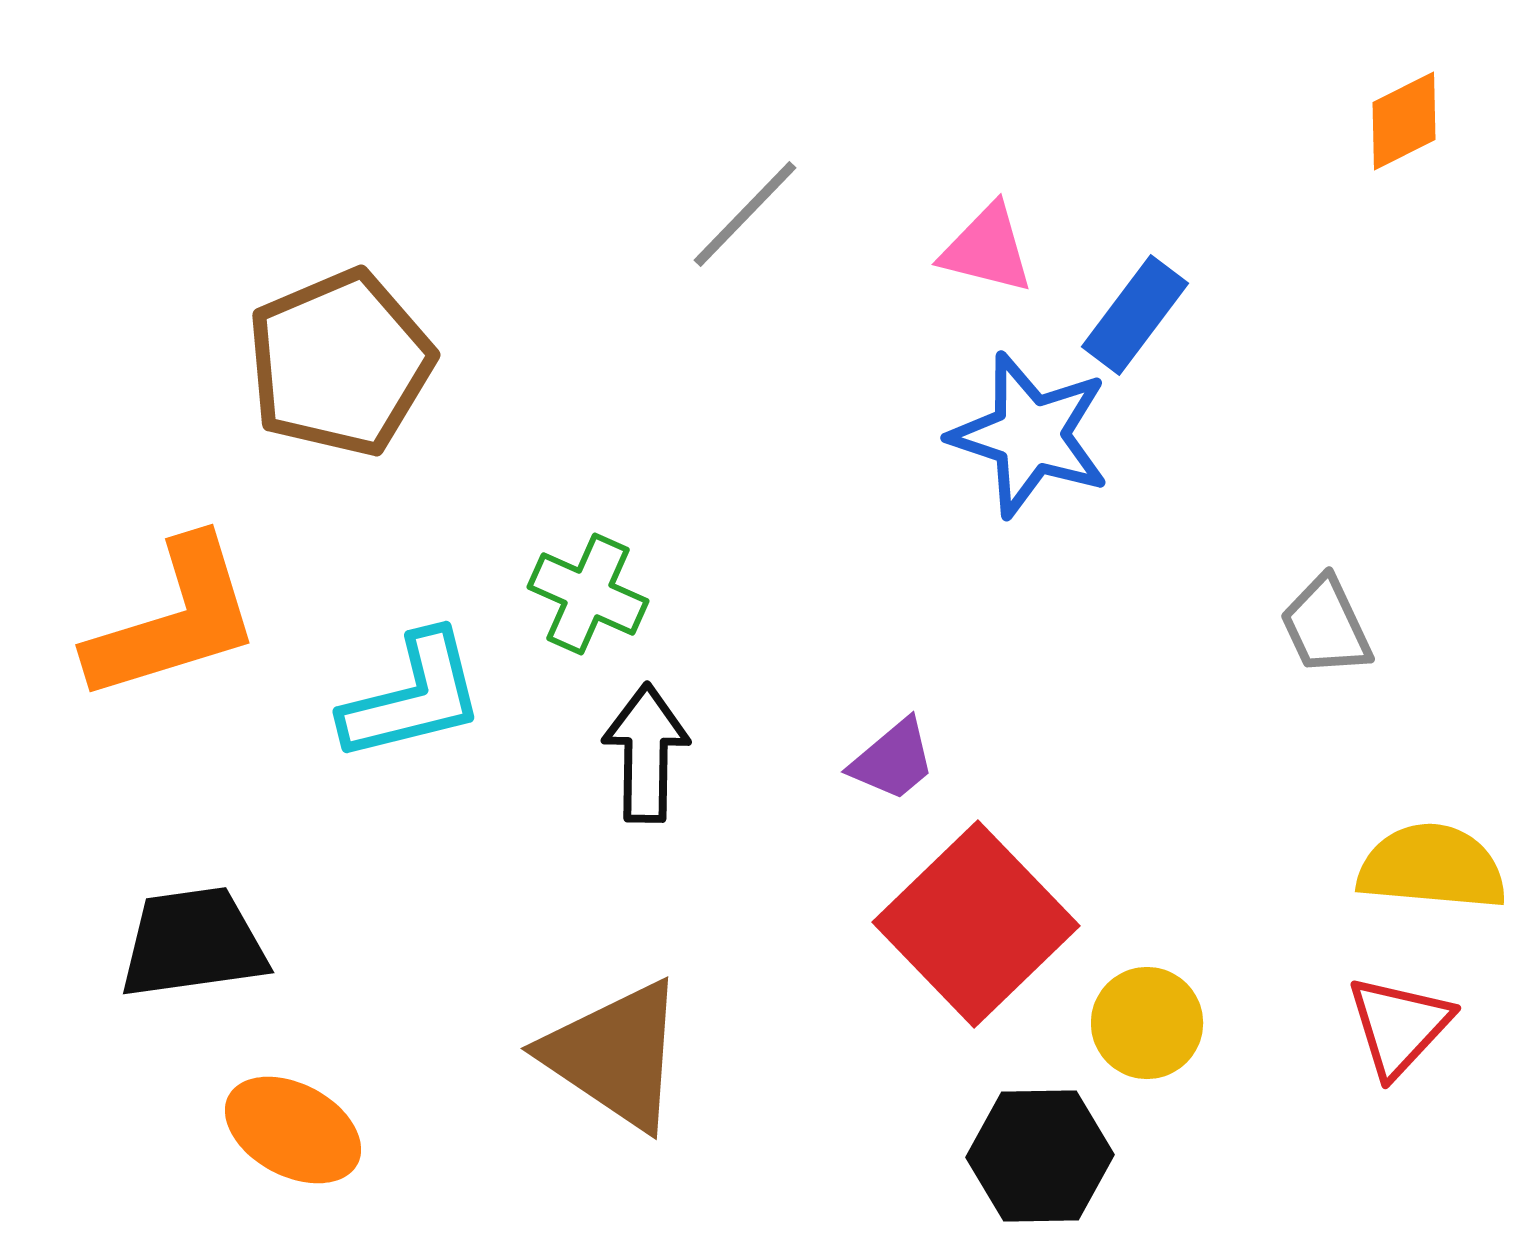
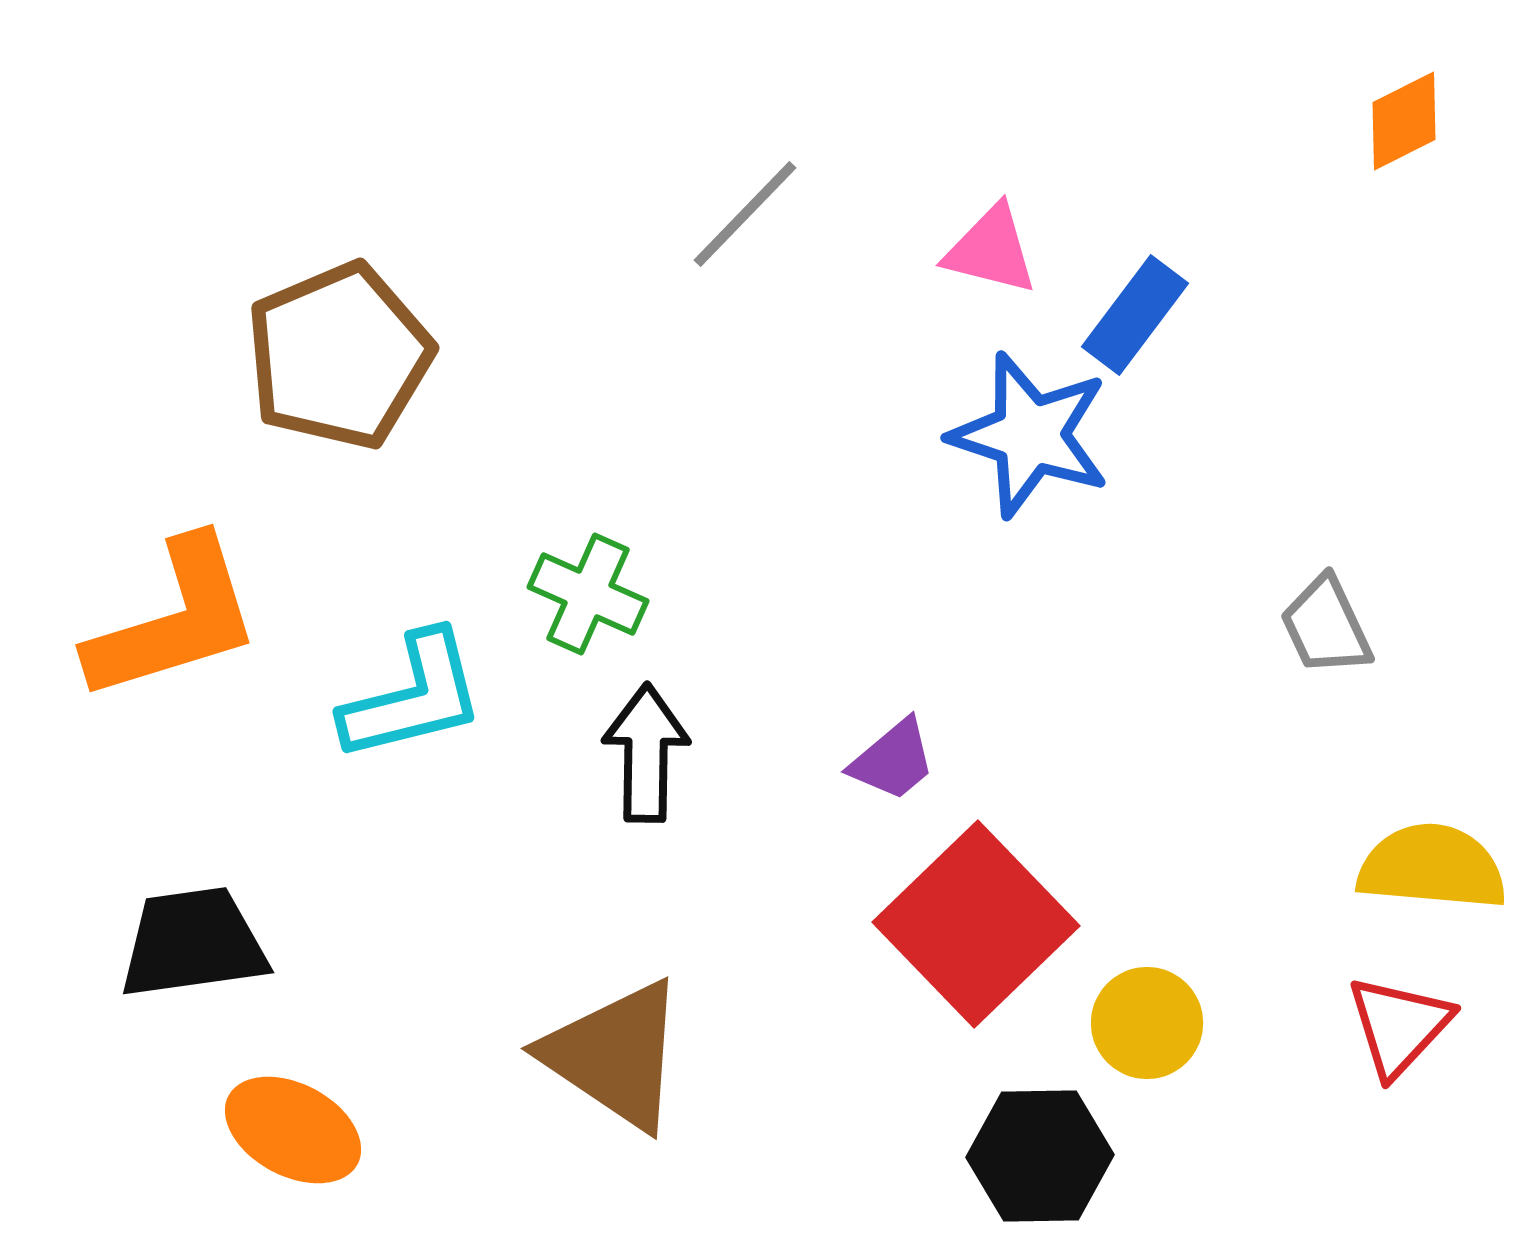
pink triangle: moved 4 px right, 1 px down
brown pentagon: moved 1 px left, 7 px up
